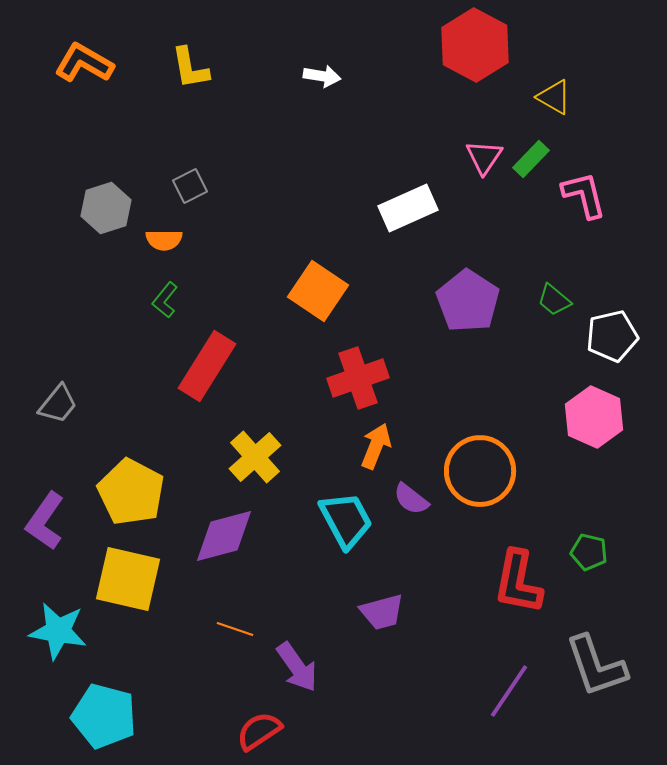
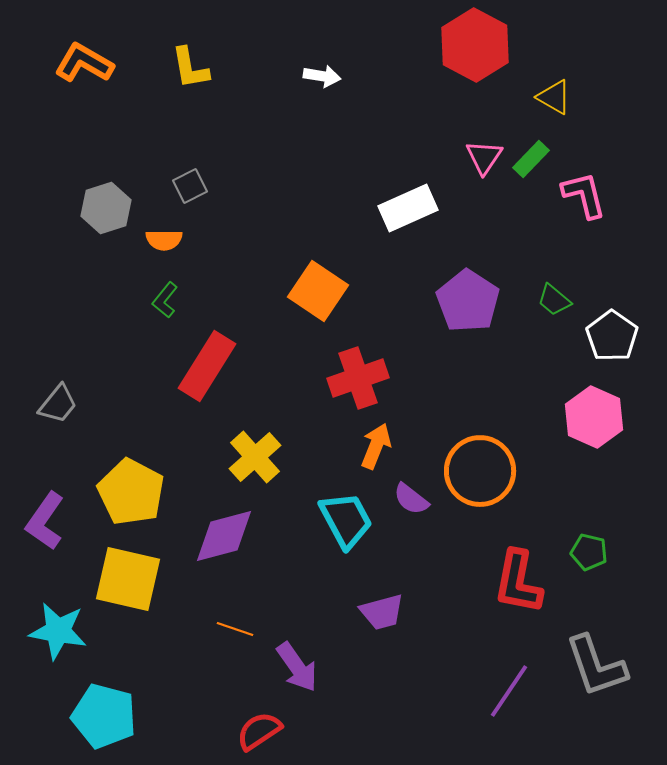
white pentagon: rotated 24 degrees counterclockwise
